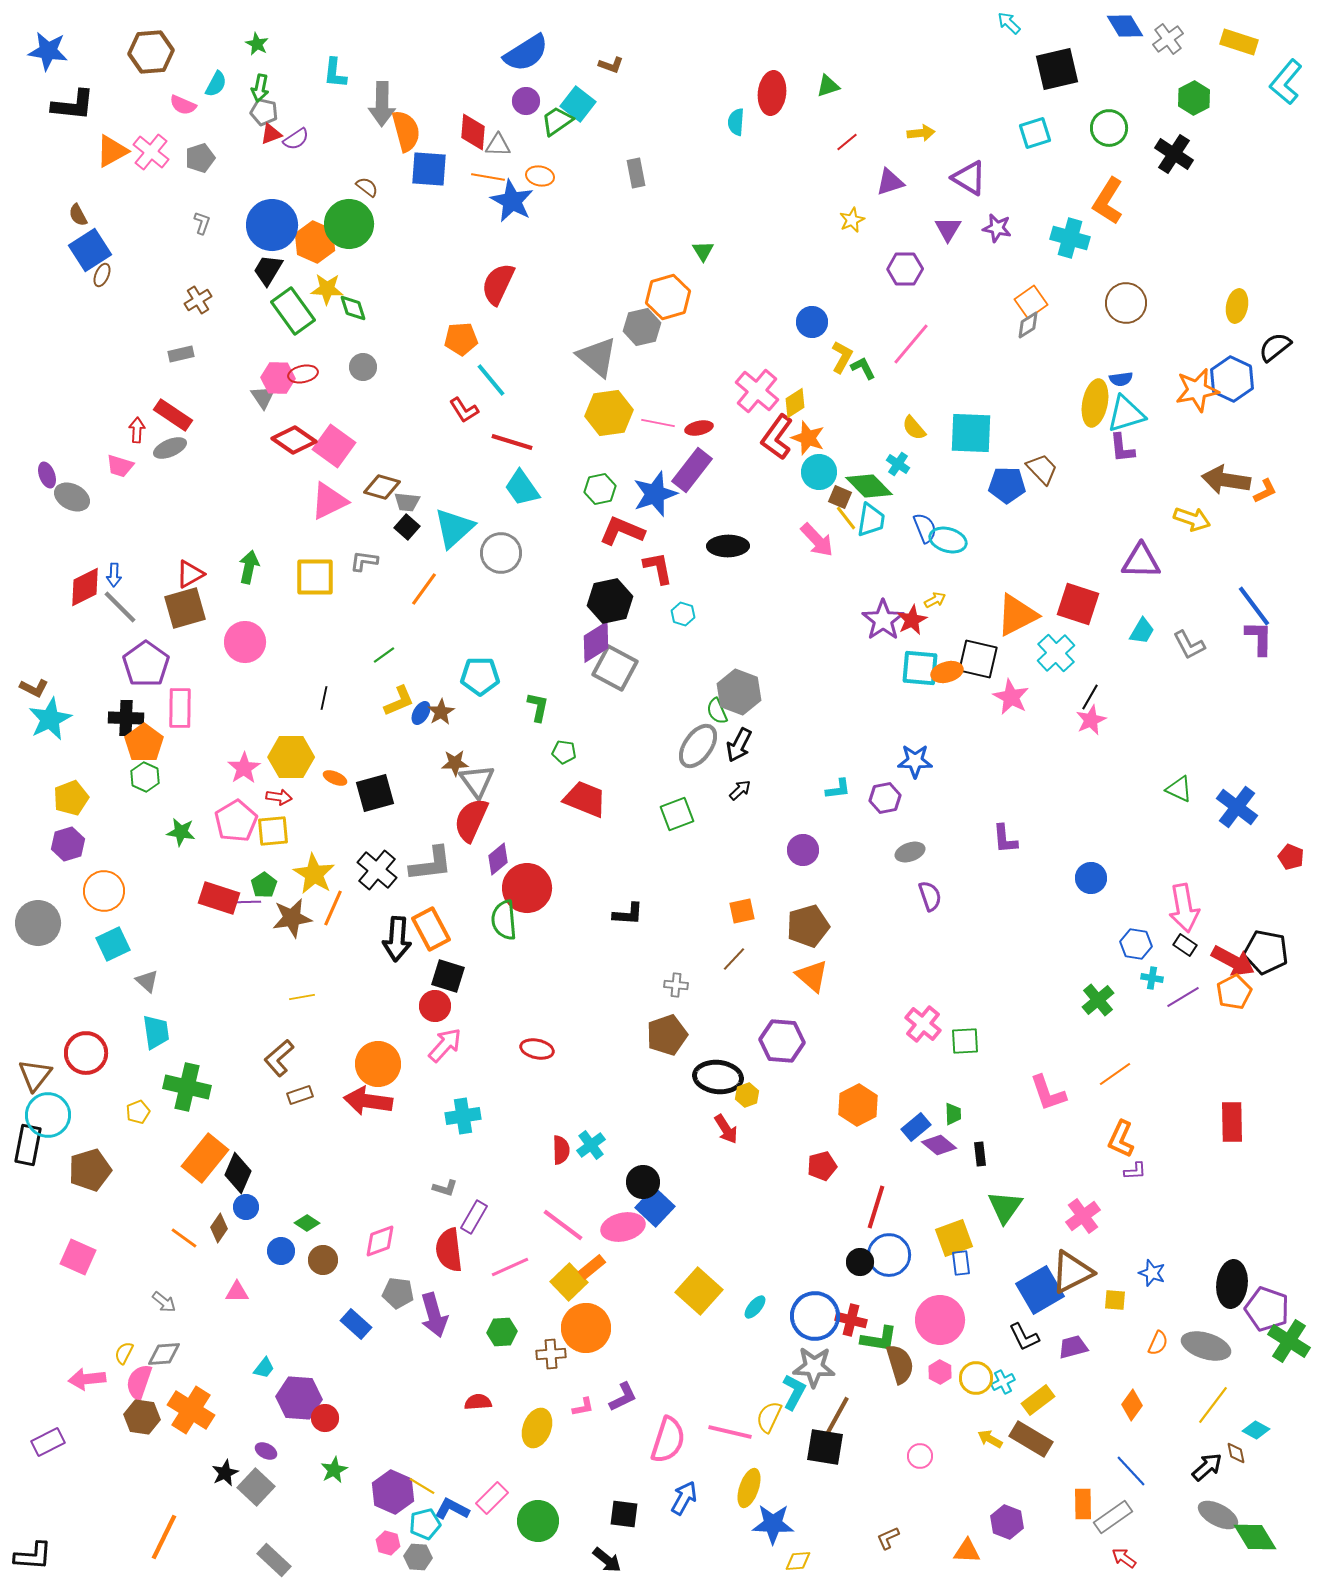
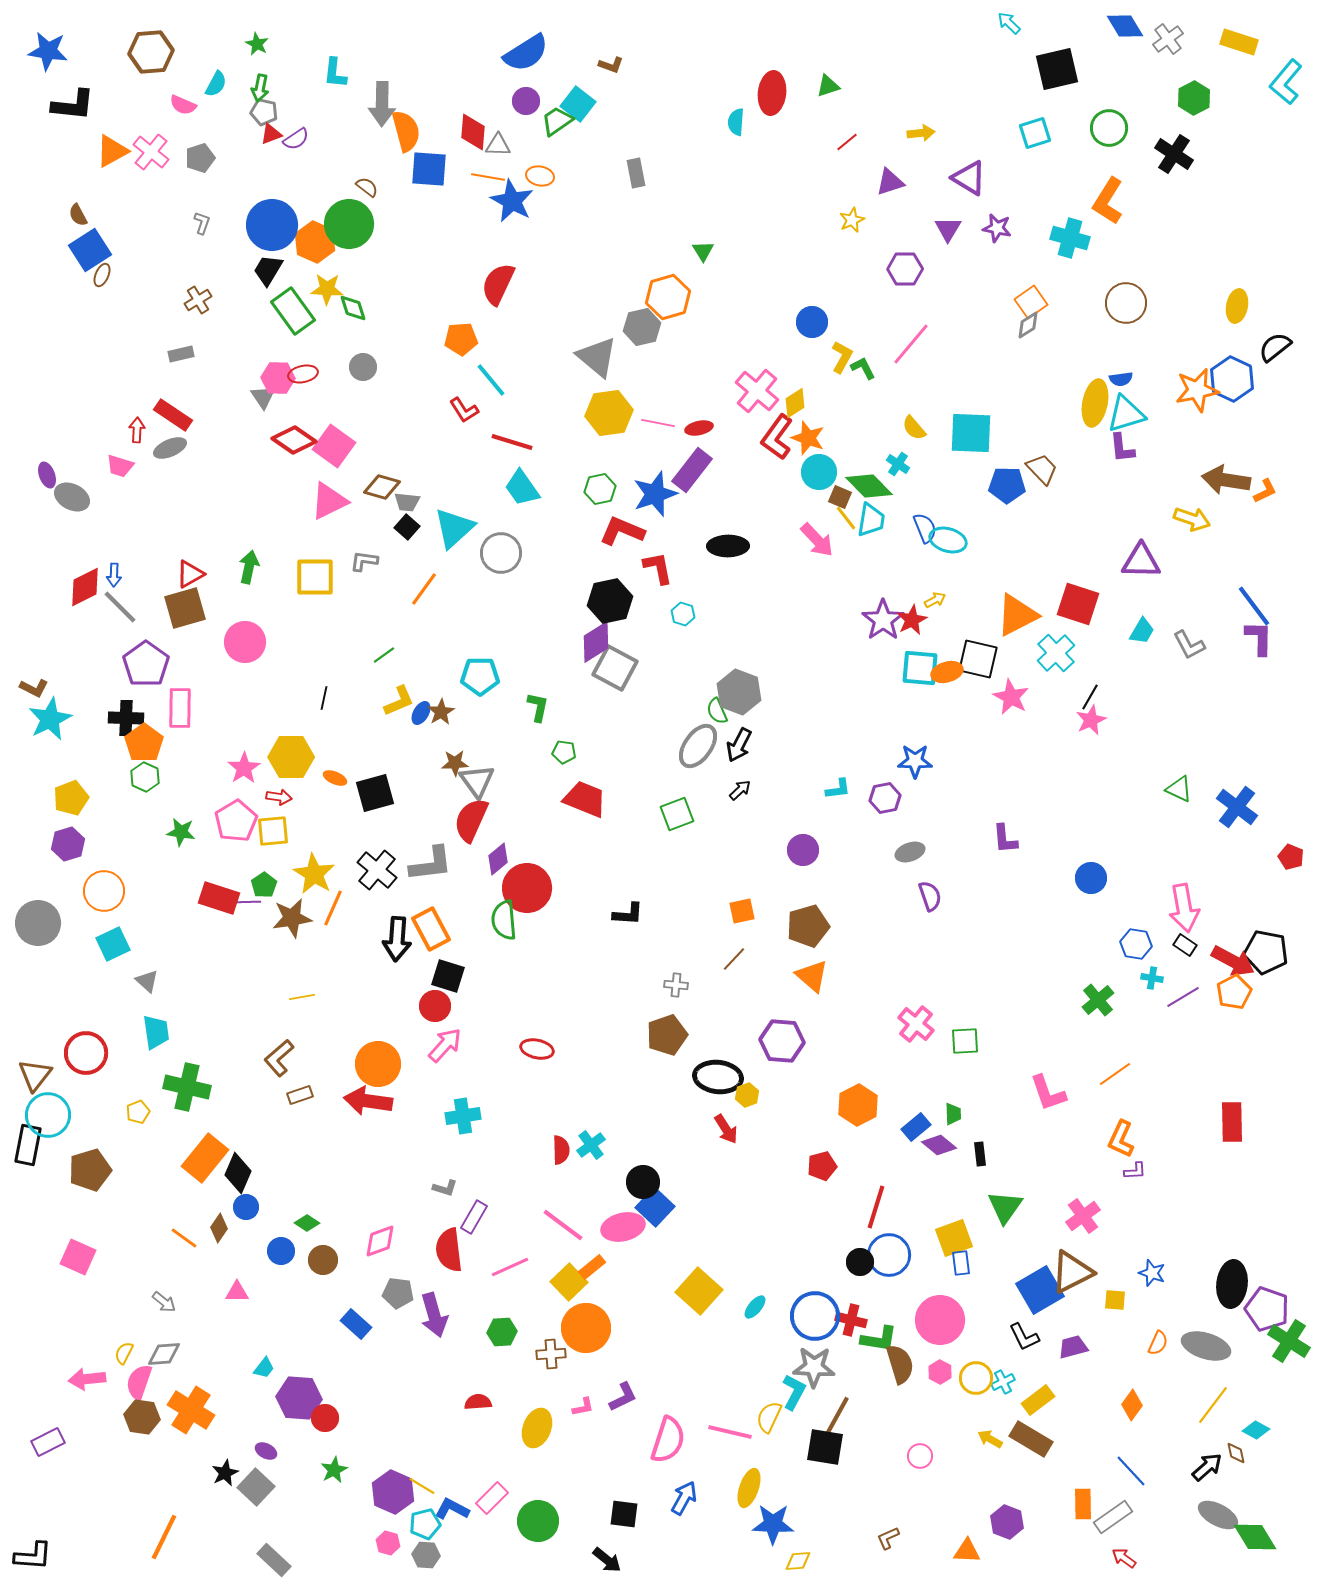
pink cross at (923, 1024): moved 7 px left
gray hexagon at (418, 1557): moved 8 px right, 2 px up
